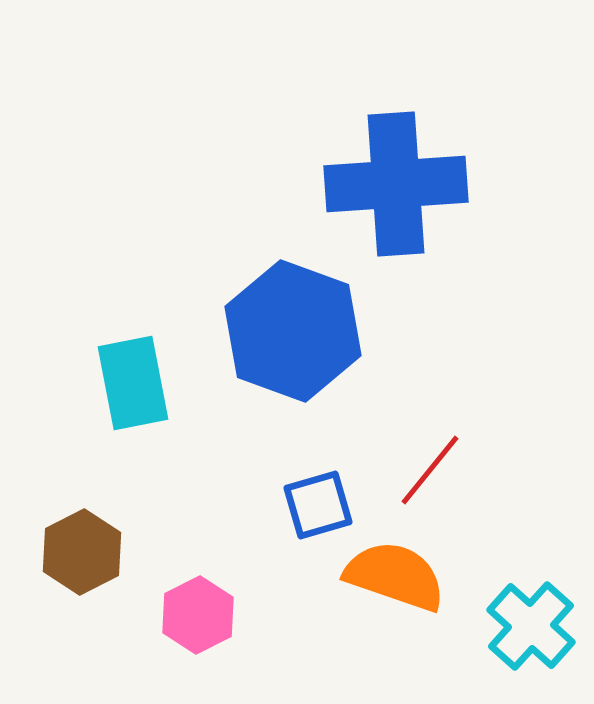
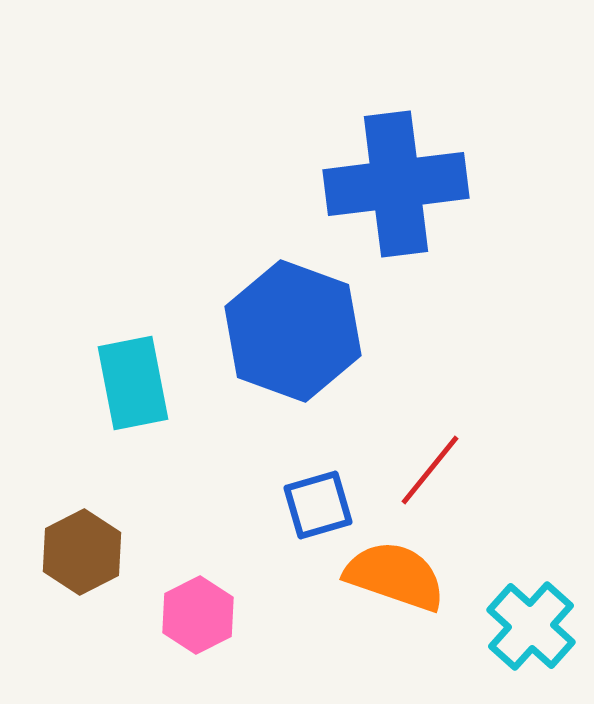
blue cross: rotated 3 degrees counterclockwise
